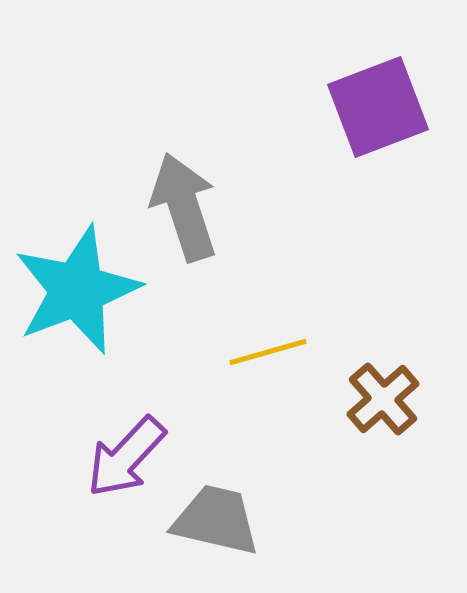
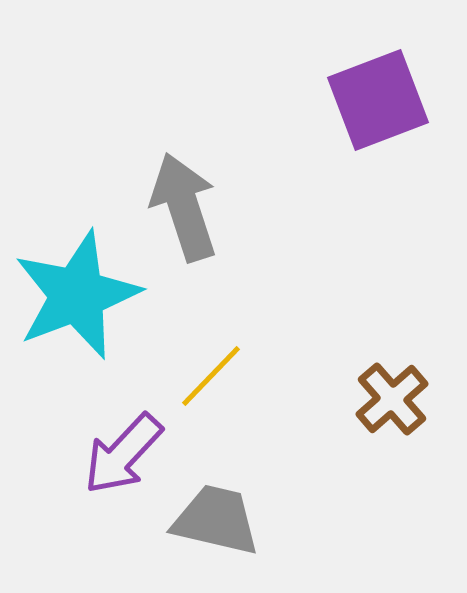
purple square: moved 7 px up
cyan star: moved 5 px down
yellow line: moved 57 px left, 24 px down; rotated 30 degrees counterclockwise
brown cross: moved 9 px right
purple arrow: moved 3 px left, 3 px up
